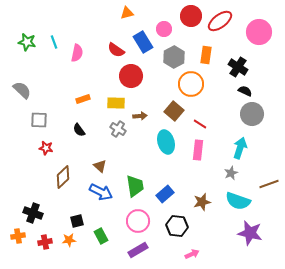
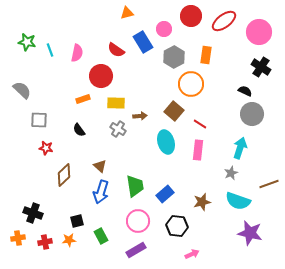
red ellipse at (220, 21): moved 4 px right
cyan line at (54, 42): moved 4 px left, 8 px down
black cross at (238, 67): moved 23 px right
red circle at (131, 76): moved 30 px left
brown diamond at (63, 177): moved 1 px right, 2 px up
blue arrow at (101, 192): rotated 80 degrees clockwise
orange cross at (18, 236): moved 2 px down
purple rectangle at (138, 250): moved 2 px left
